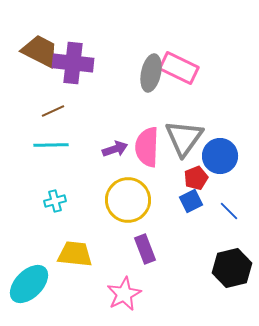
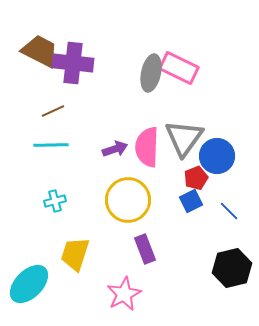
blue circle: moved 3 px left
yellow trapezoid: rotated 78 degrees counterclockwise
